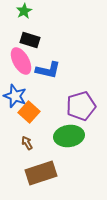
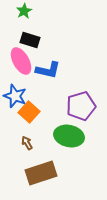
green ellipse: rotated 20 degrees clockwise
